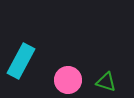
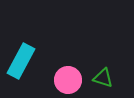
green triangle: moved 3 px left, 4 px up
